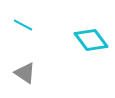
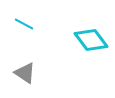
cyan line: moved 1 px right, 1 px up
